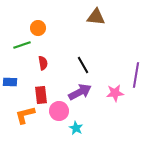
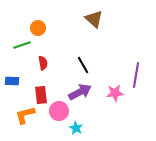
brown triangle: moved 2 px left, 2 px down; rotated 36 degrees clockwise
blue rectangle: moved 2 px right, 1 px up
